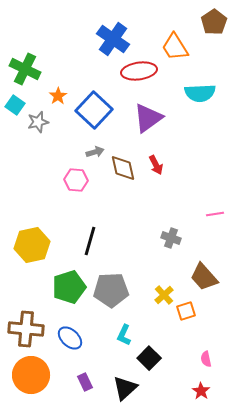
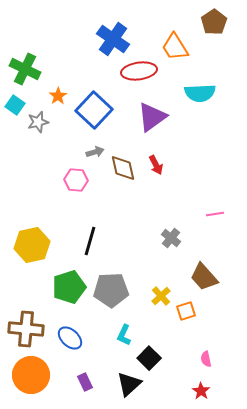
purple triangle: moved 4 px right, 1 px up
gray cross: rotated 18 degrees clockwise
yellow cross: moved 3 px left, 1 px down
black triangle: moved 4 px right, 4 px up
